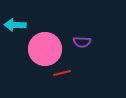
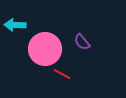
purple semicircle: rotated 48 degrees clockwise
red line: moved 1 px down; rotated 42 degrees clockwise
